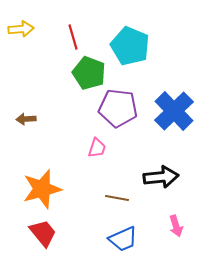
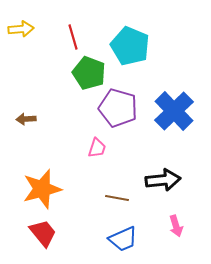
purple pentagon: rotated 9 degrees clockwise
black arrow: moved 2 px right, 3 px down
